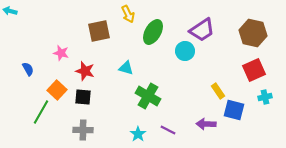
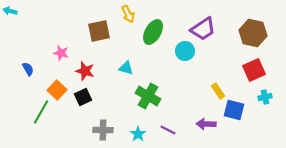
purple trapezoid: moved 1 px right, 1 px up
black square: rotated 30 degrees counterclockwise
gray cross: moved 20 px right
